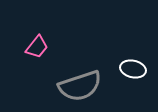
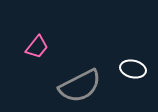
gray semicircle: rotated 9 degrees counterclockwise
